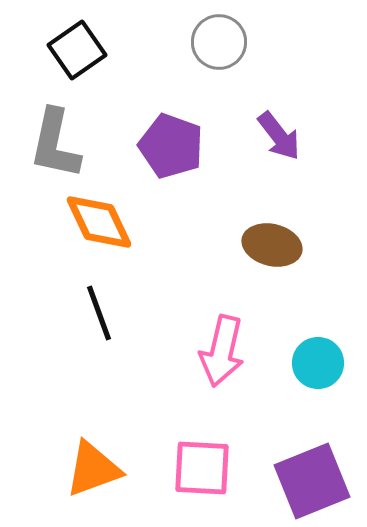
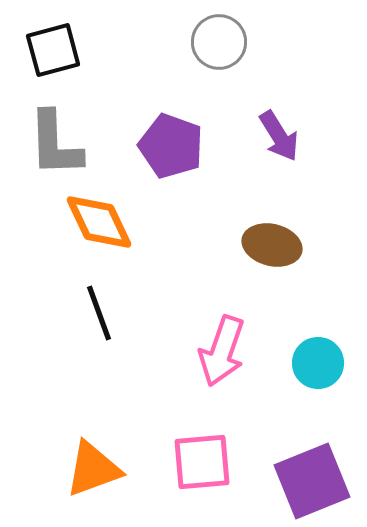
black square: moved 24 px left; rotated 20 degrees clockwise
purple arrow: rotated 6 degrees clockwise
gray L-shape: rotated 14 degrees counterclockwise
pink arrow: rotated 6 degrees clockwise
pink square: moved 6 px up; rotated 8 degrees counterclockwise
